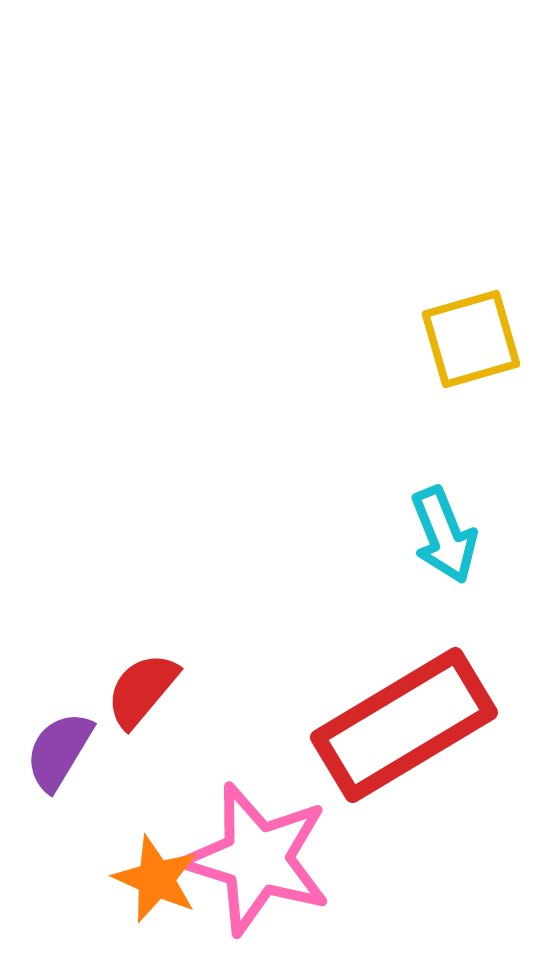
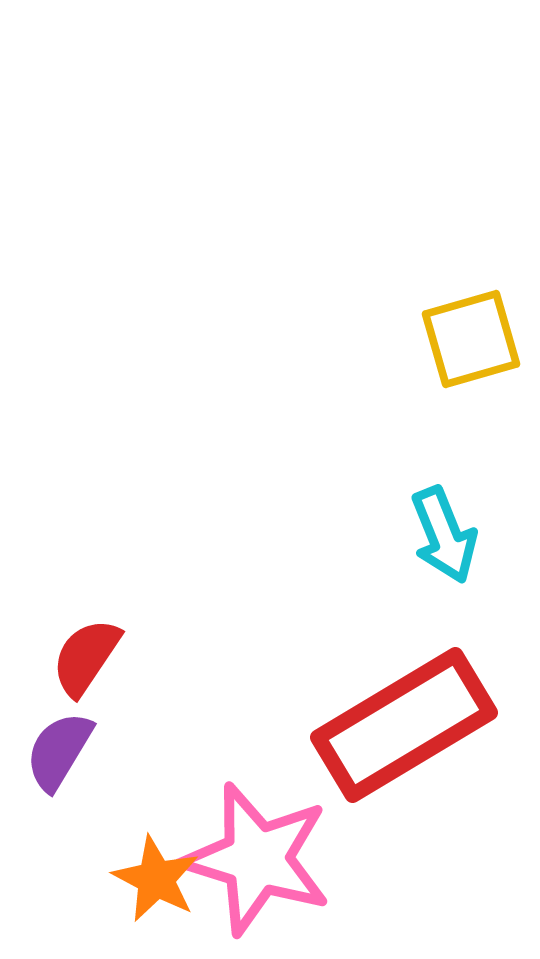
red semicircle: moved 56 px left, 33 px up; rotated 6 degrees counterclockwise
orange star: rotated 4 degrees clockwise
